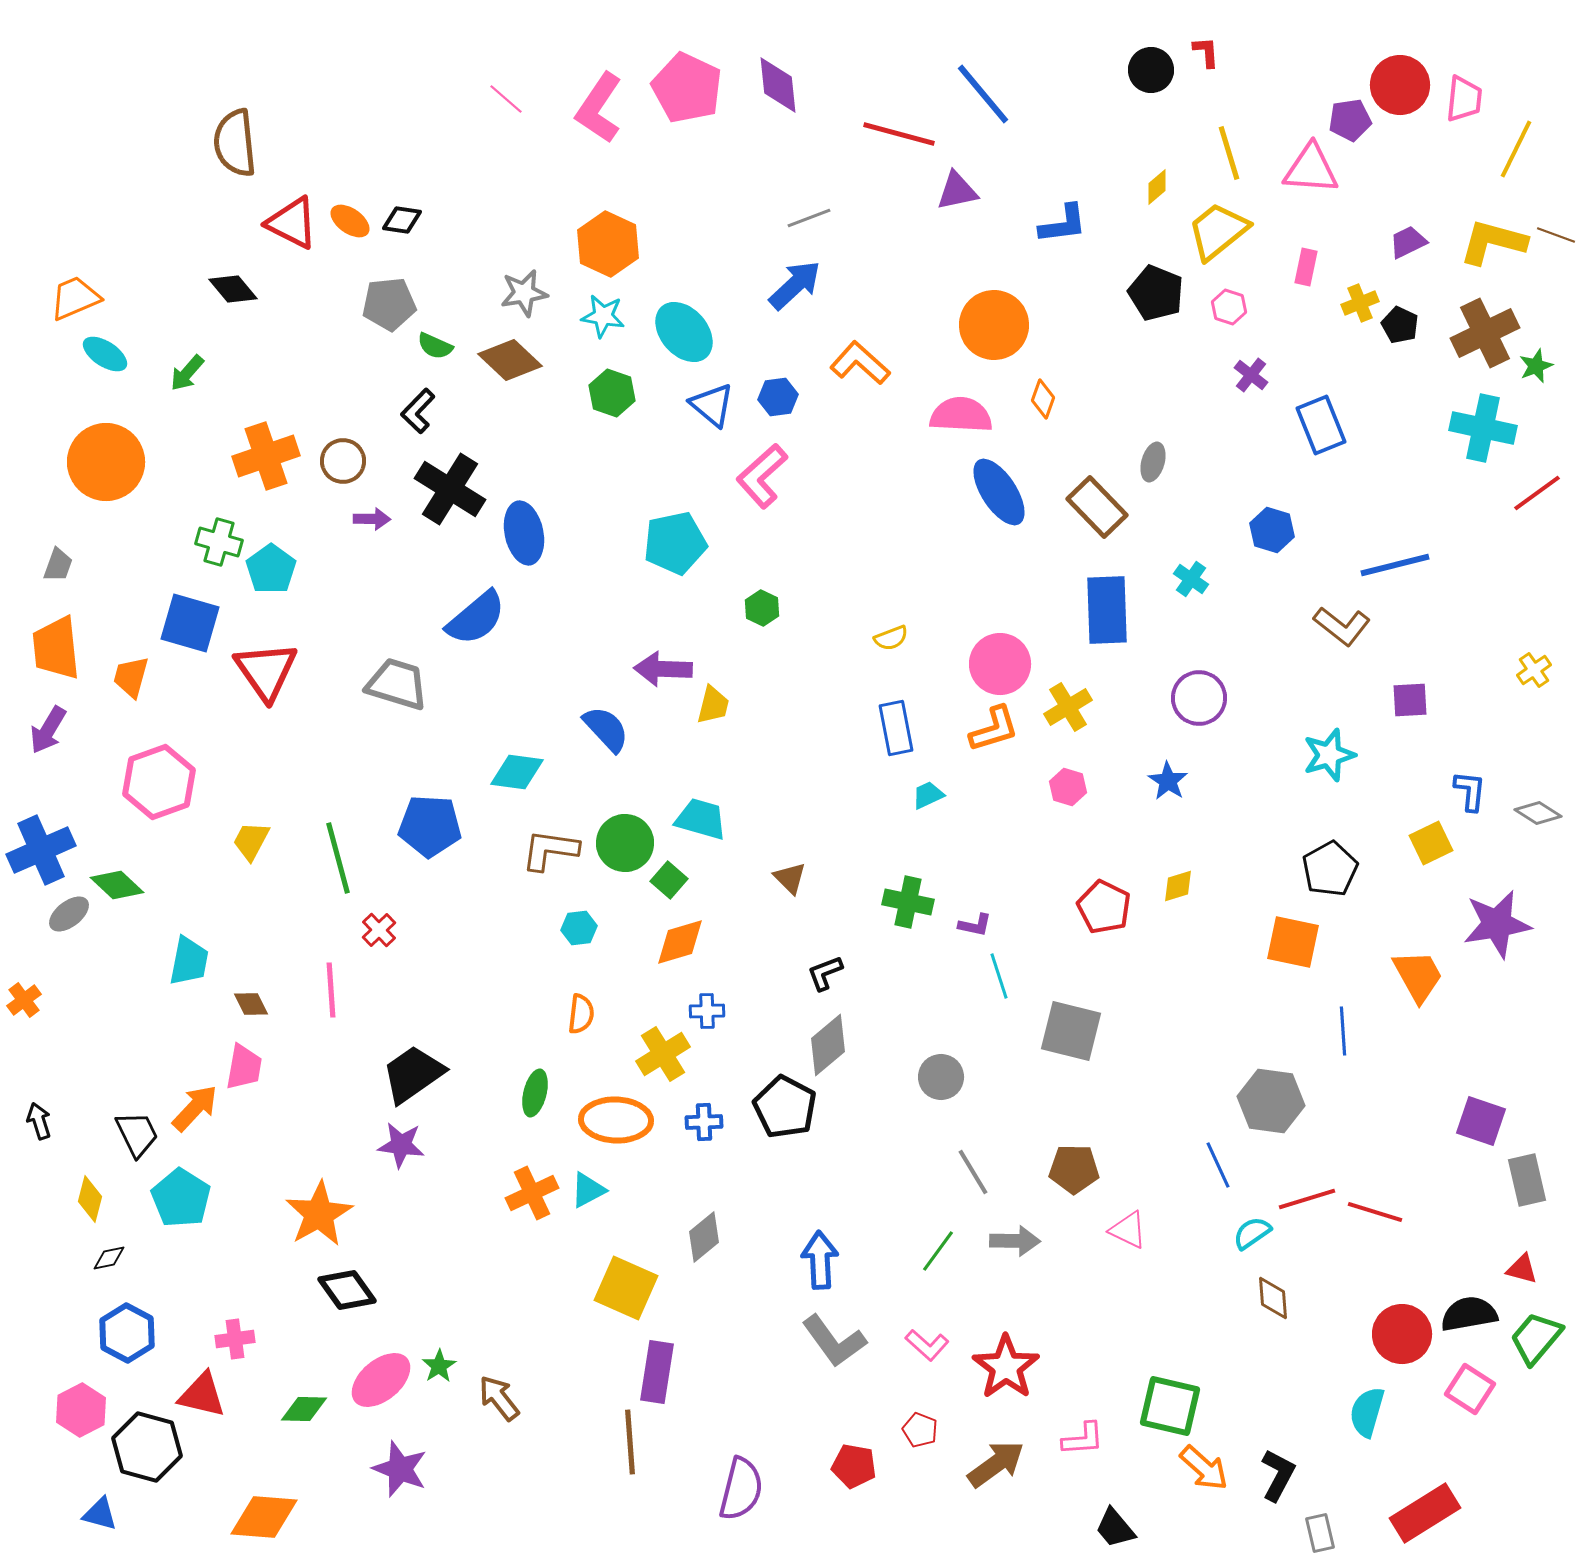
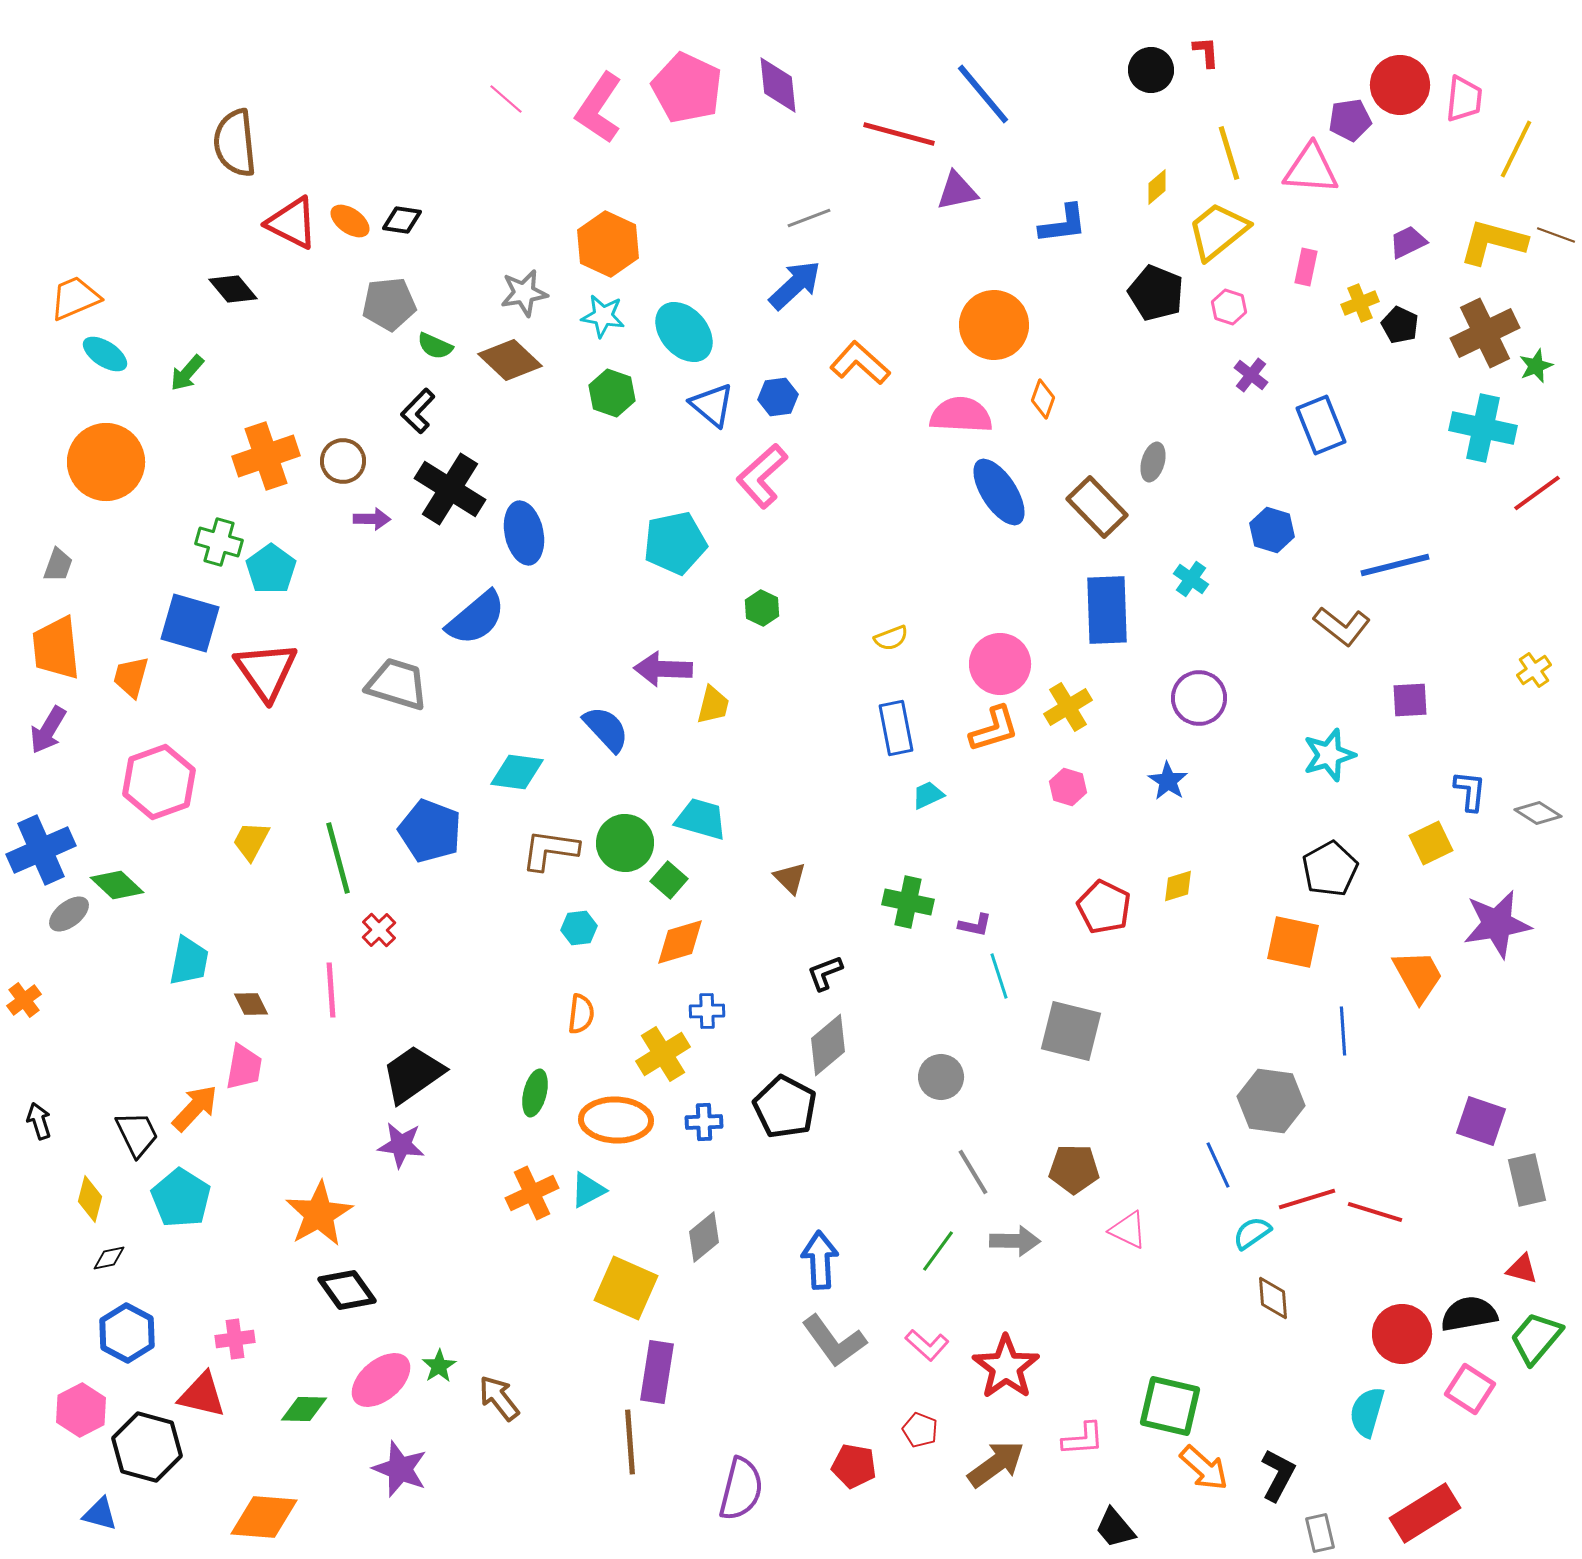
blue pentagon at (430, 826): moved 5 px down; rotated 18 degrees clockwise
